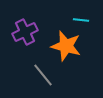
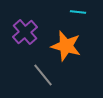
cyan line: moved 3 px left, 8 px up
purple cross: rotated 15 degrees counterclockwise
